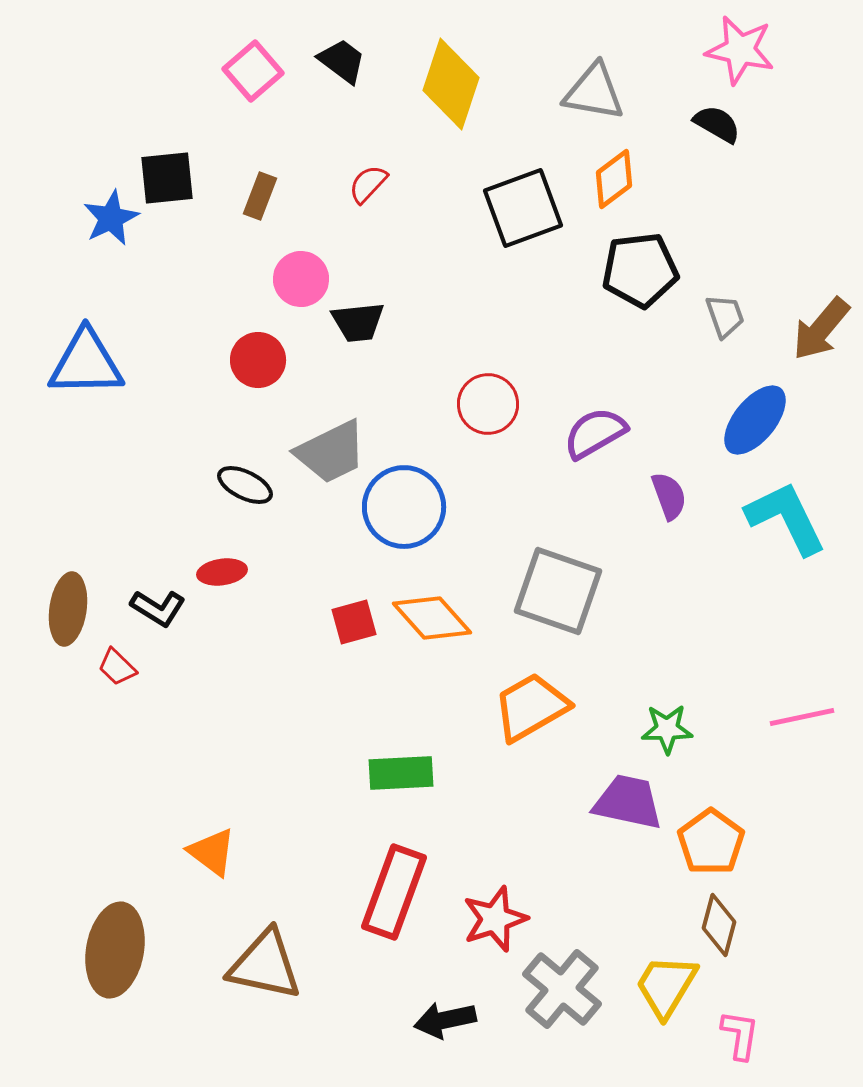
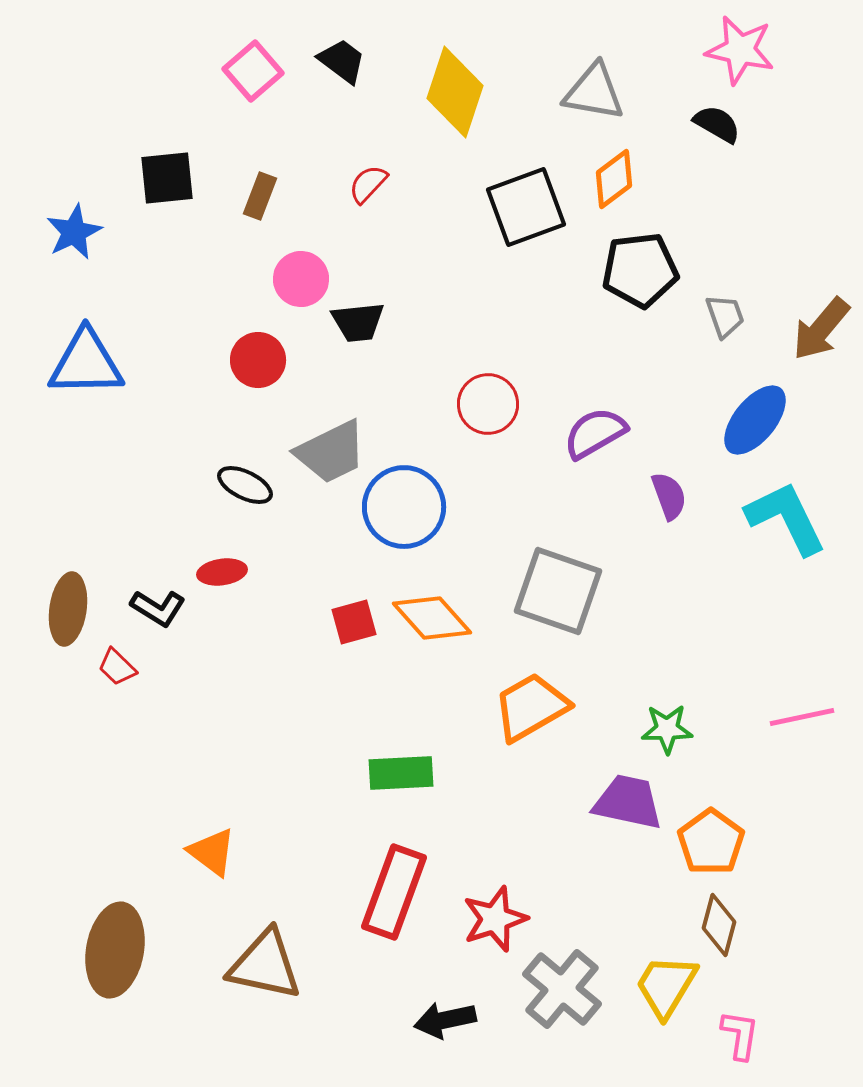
yellow diamond at (451, 84): moved 4 px right, 8 px down
black square at (523, 208): moved 3 px right, 1 px up
blue star at (111, 218): moved 37 px left, 14 px down
